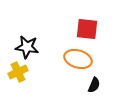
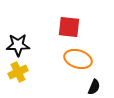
red square: moved 18 px left, 2 px up
black star: moved 9 px left, 2 px up; rotated 10 degrees counterclockwise
black semicircle: moved 2 px down
